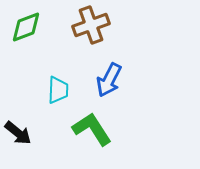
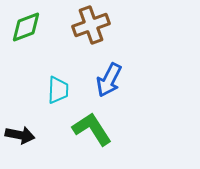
black arrow: moved 2 px right, 2 px down; rotated 28 degrees counterclockwise
